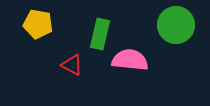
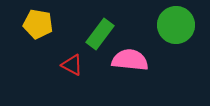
green rectangle: rotated 24 degrees clockwise
